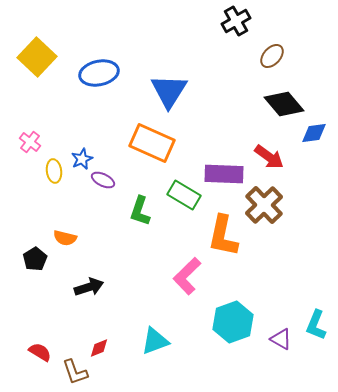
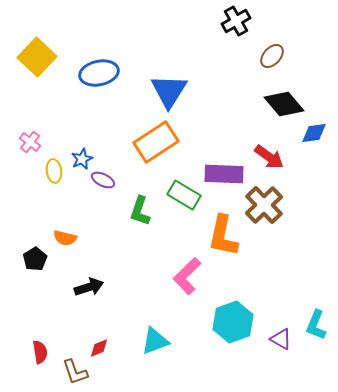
orange rectangle: moved 4 px right, 1 px up; rotated 57 degrees counterclockwise
red semicircle: rotated 50 degrees clockwise
